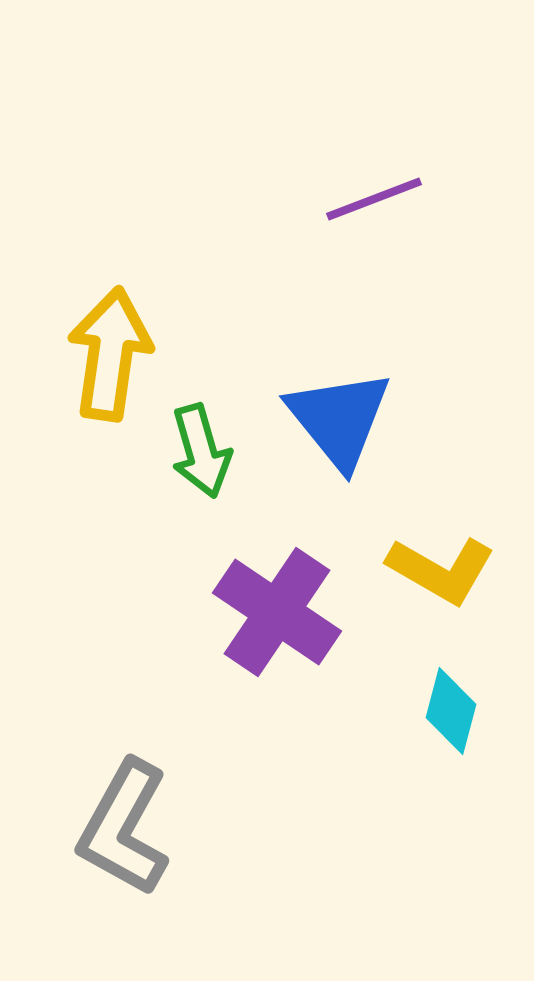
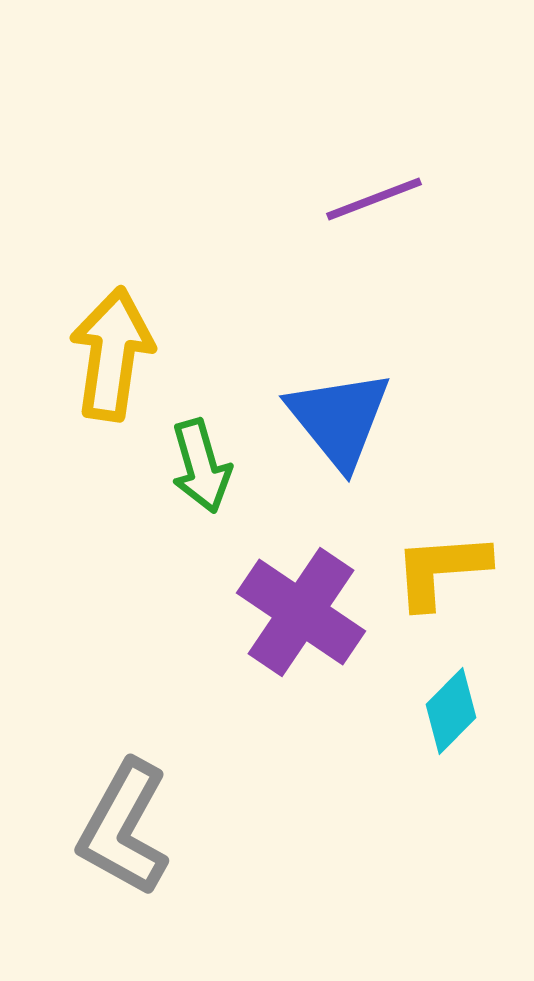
yellow arrow: moved 2 px right
green arrow: moved 15 px down
yellow L-shape: rotated 146 degrees clockwise
purple cross: moved 24 px right
cyan diamond: rotated 30 degrees clockwise
